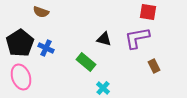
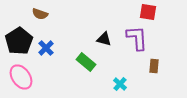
brown semicircle: moved 1 px left, 2 px down
purple L-shape: rotated 96 degrees clockwise
black pentagon: moved 1 px left, 2 px up
blue cross: rotated 21 degrees clockwise
brown rectangle: rotated 32 degrees clockwise
pink ellipse: rotated 15 degrees counterclockwise
cyan cross: moved 17 px right, 4 px up
